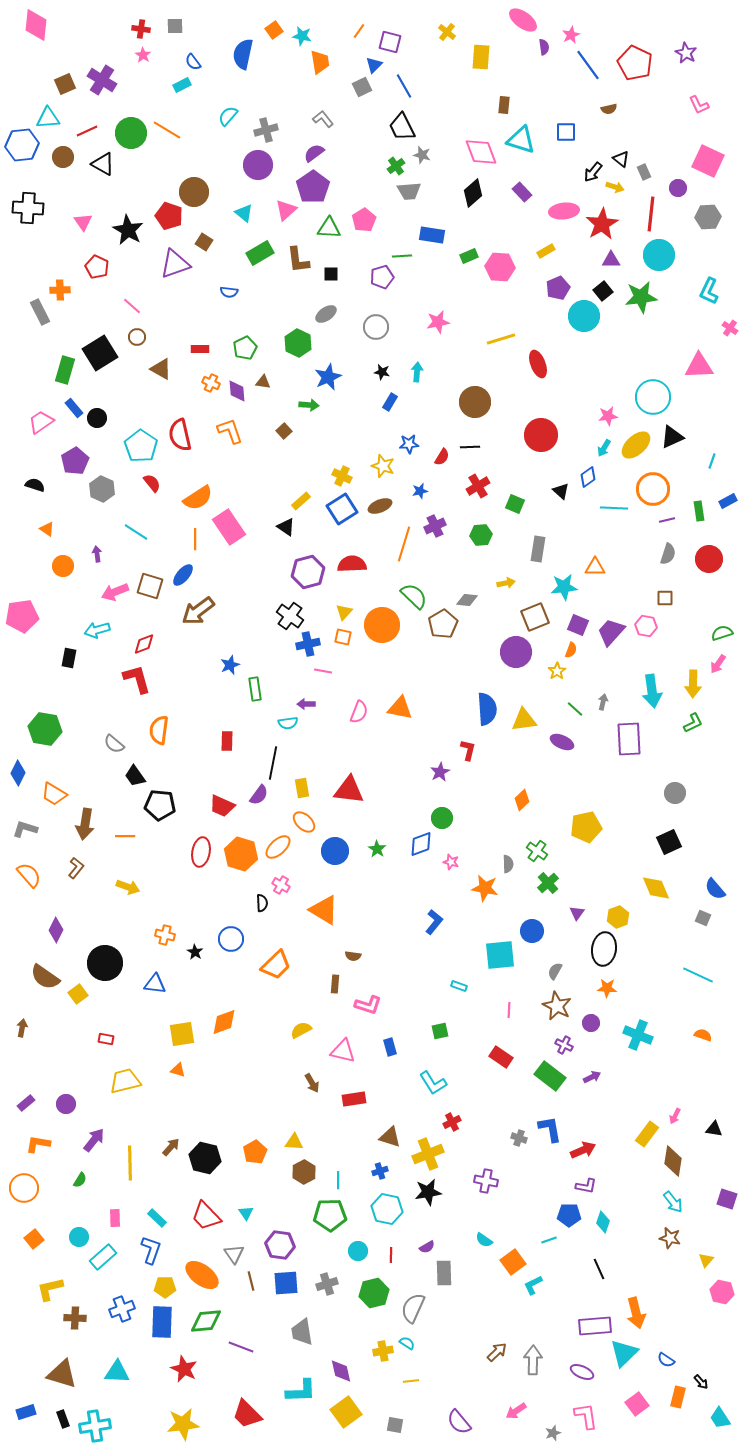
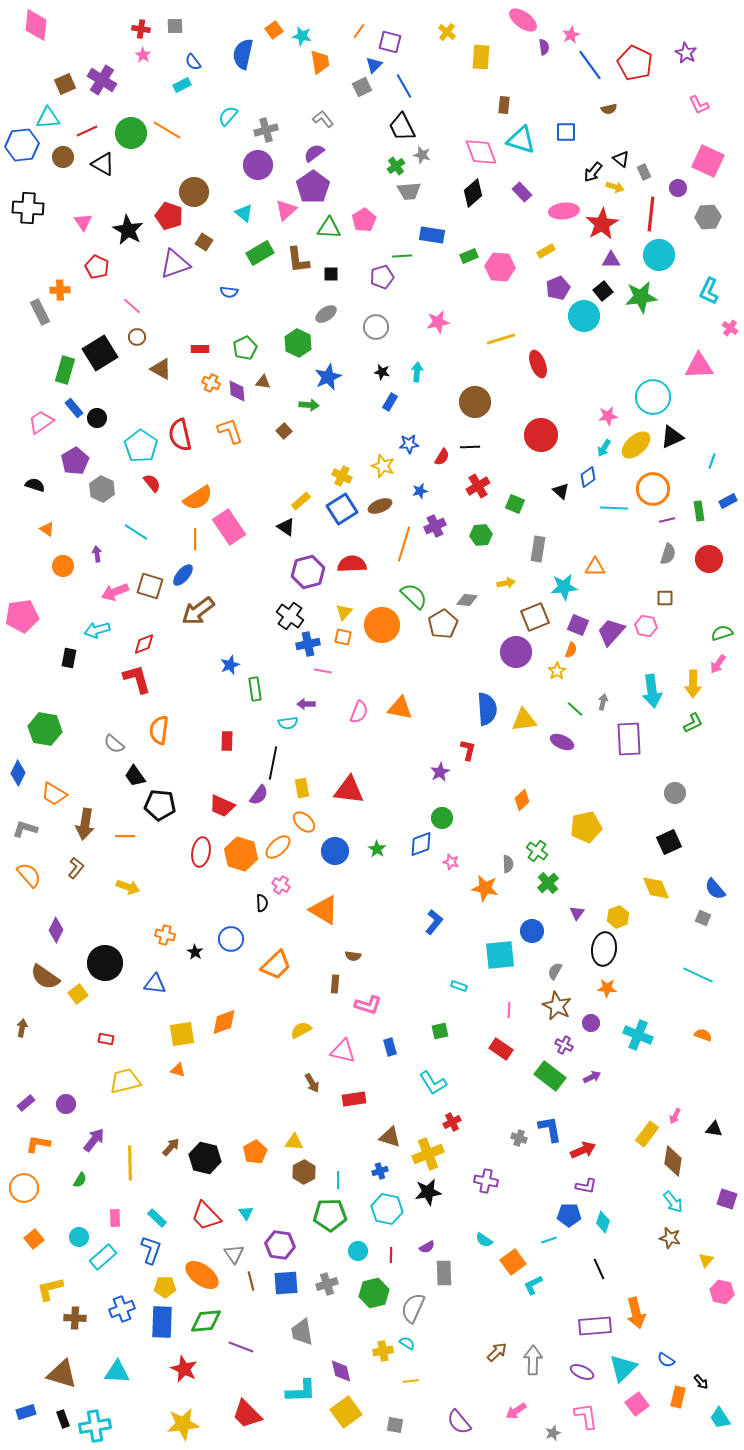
blue line at (588, 65): moved 2 px right
red rectangle at (501, 1057): moved 8 px up
cyan triangle at (624, 1353): moved 1 px left, 15 px down
